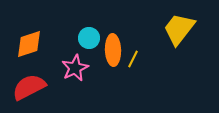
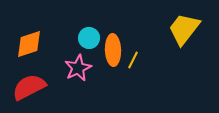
yellow trapezoid: moved 5 px right
yellow line: moved 1 px down
pink star: moved 3 px right
